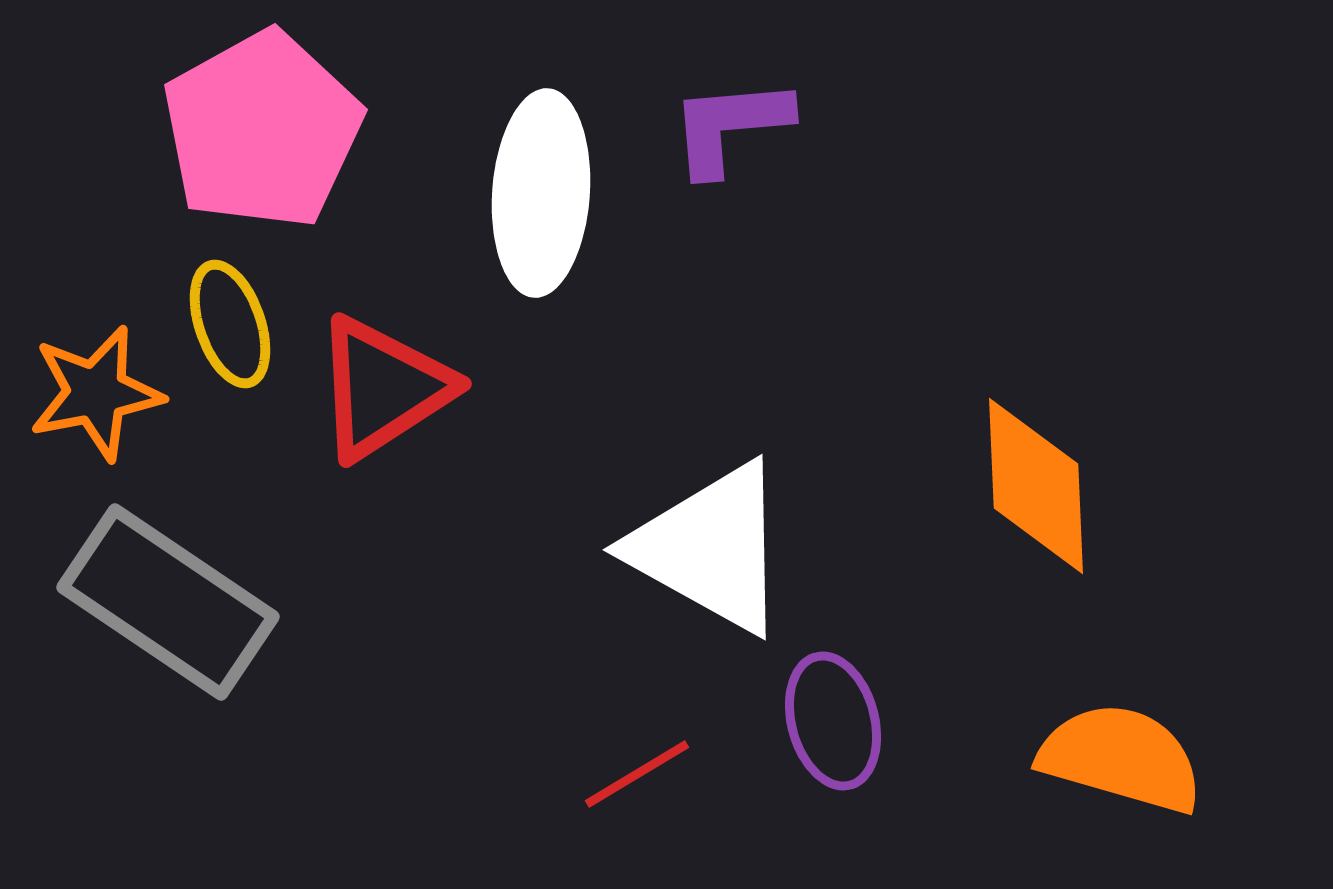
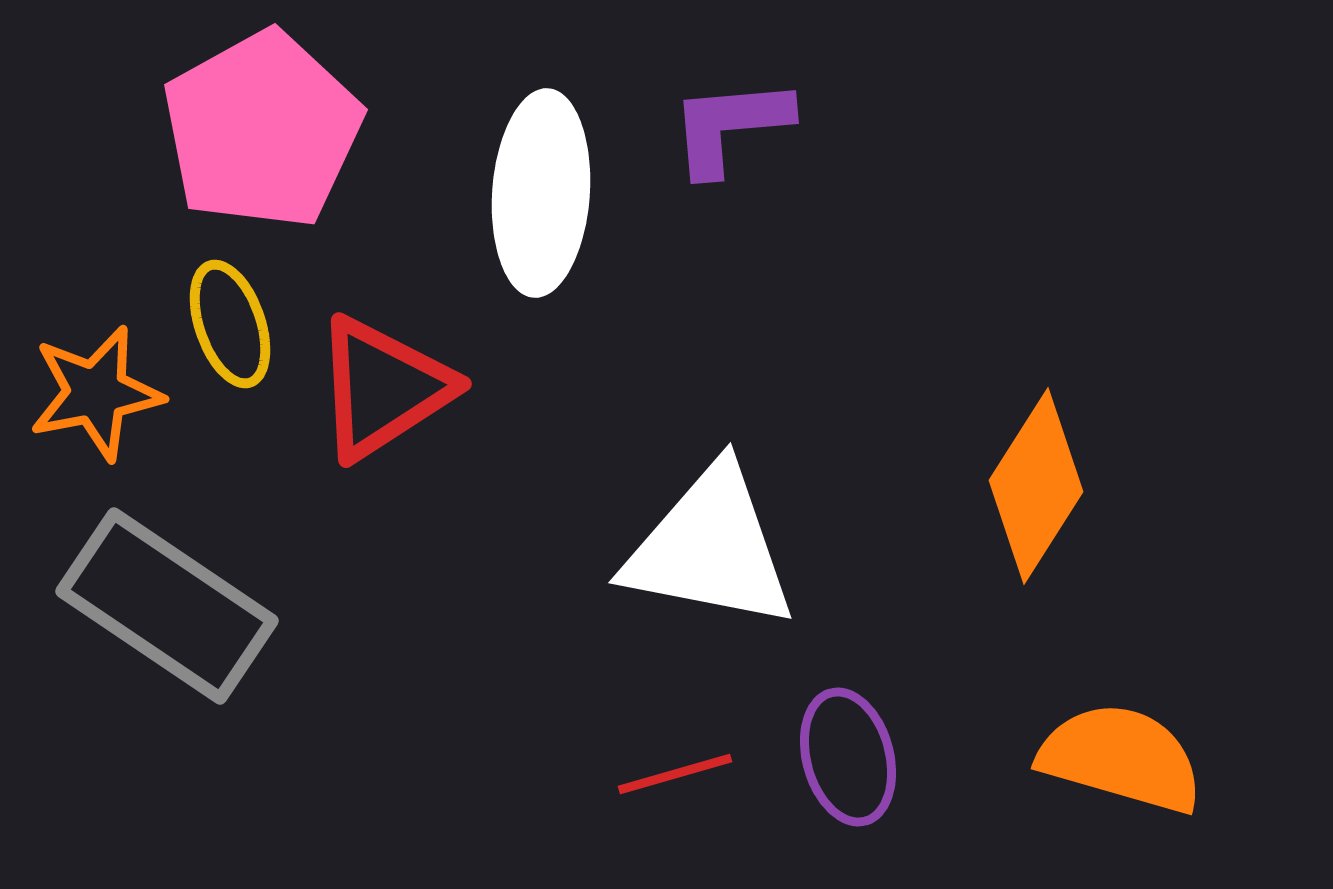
orange diamond: rotated 35 degrees clockwise
white triangle: rotated 18 degrees counterclockwise
gray rectangle: moved 1 px left, 4 px down
purple ellipse: moved 15 px right, 36 px down
red line: moved 38 px right; rotated 15 degrees clockwise
